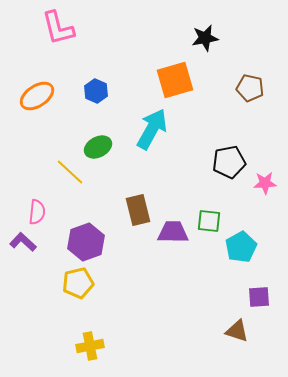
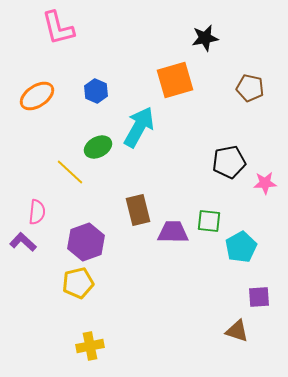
cyan arrow: moved 13 px left, 2 px up
